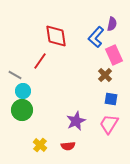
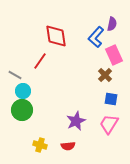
yellow cross: rotated 24 degrees counterclockwise
